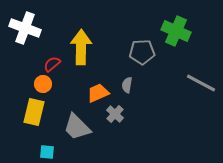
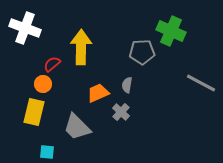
green cross: moved 5 px left
gray cross: moved 6 px right, 2 px up
